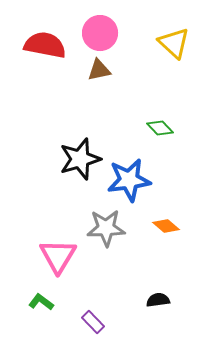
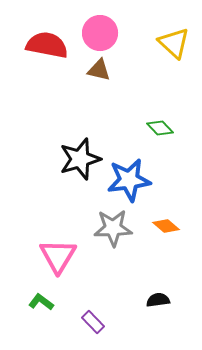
red semicircle: moved 2 px right
brown triangle: rotated 25 degrees clockwise
gray star: moved 7 px right
